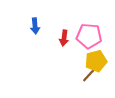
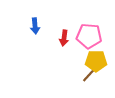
yellow pentagon: rotated 15 degrees clockwise
